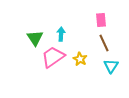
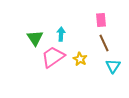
cyan triangle: moved 2 px right
